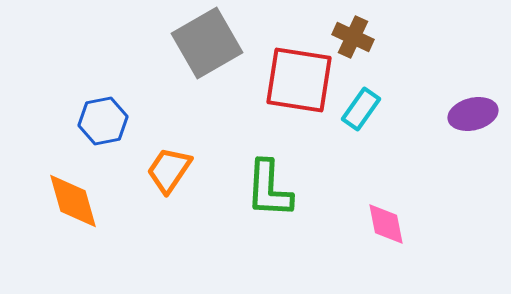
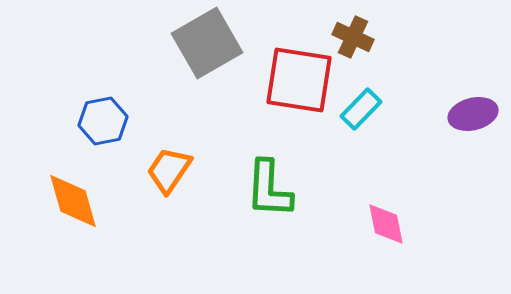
cyan rectangle: rotated 9 degrees clockwise
